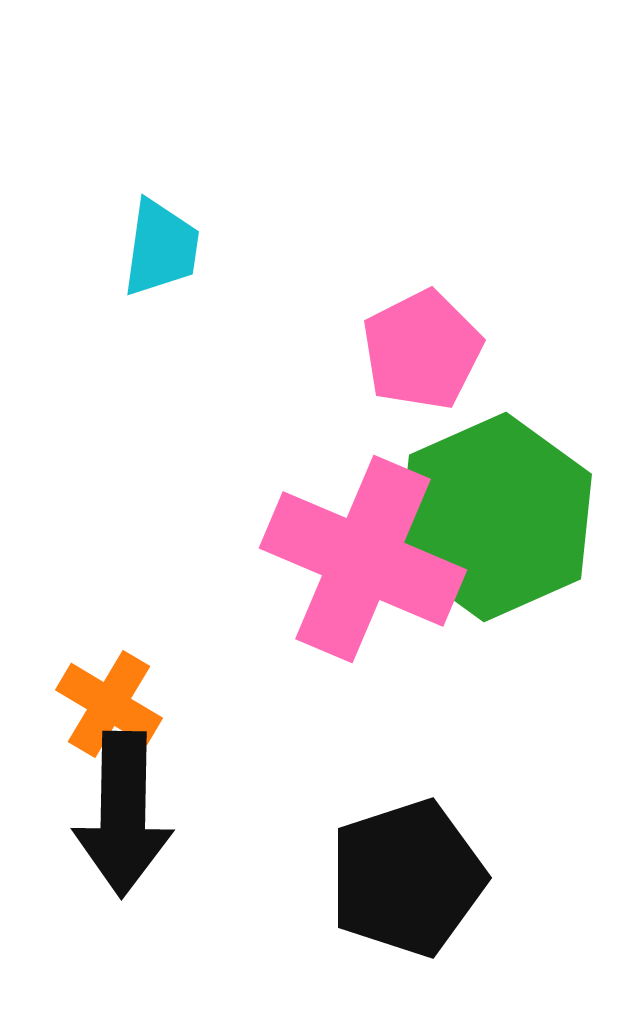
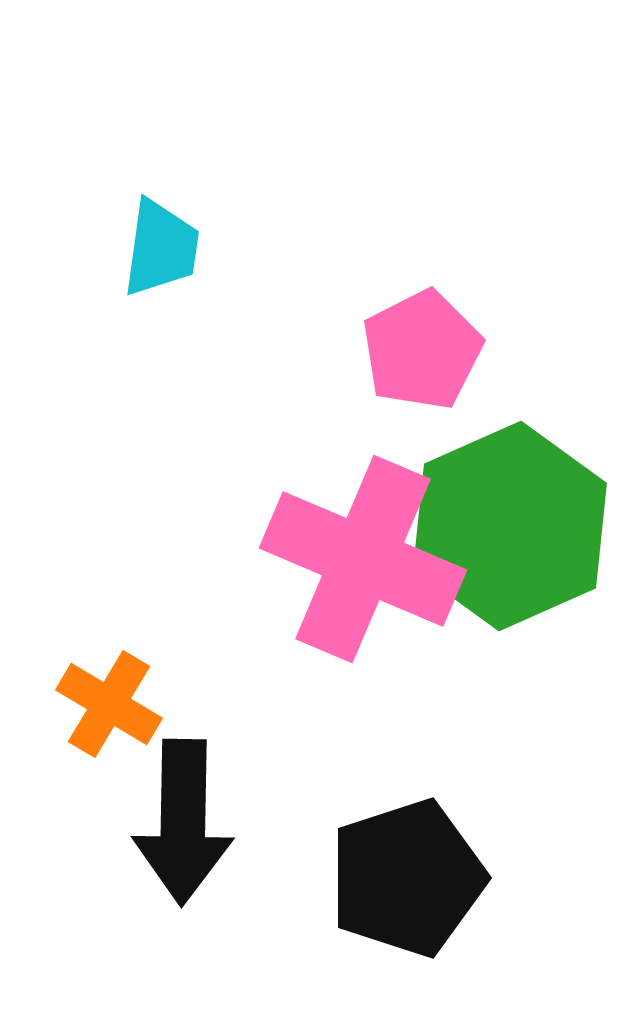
green hexagon: moved 15 px right, 9 px down
black arrow: moved 60 px right, 8 px down
